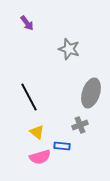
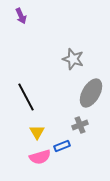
purple arrow: moved 6 px left, 7 px up; rotated 14 degrees clockwise
gray star: moved 4 px right, 10 px down
gray ellipse: rotated 12 degrees clockwise
black line: moved 3 px left
yellow triangle: rotated 21 degrees clockwise
blue rectangle: rotated 28 degrees counterclockwise
